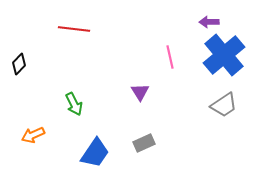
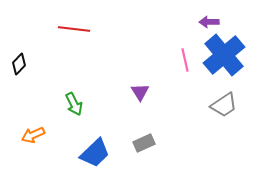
pink line: moved 15 px right, 3 px down
blue trapezoid: rotated 12 degrees clockwise
